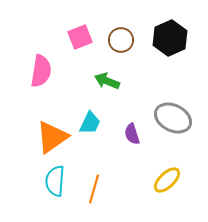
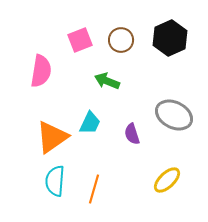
pink square: moved 3 px down
gray ellipse: moved 1 px right, 3 px up
